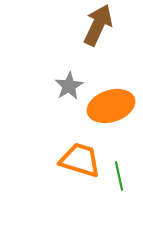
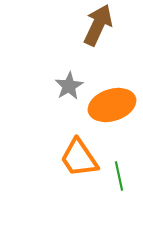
orange ellipse: moved 1 px right, 1 px up
orange trapezoid: moved 1 px left, 2 px up; rotated 141 degrees counterclockwise
